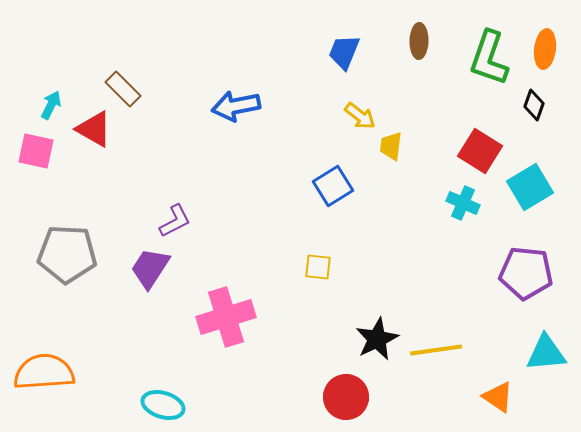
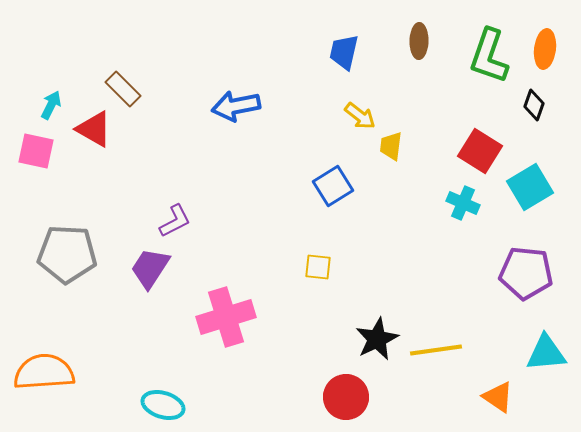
blue trapezoid: rotated 9 degrees counterclockwise
green L-shape: moved 2 px up
